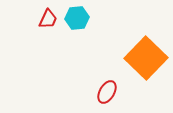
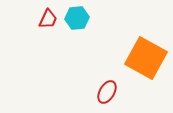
orange square: rotated 15 degrees counterclockwise
